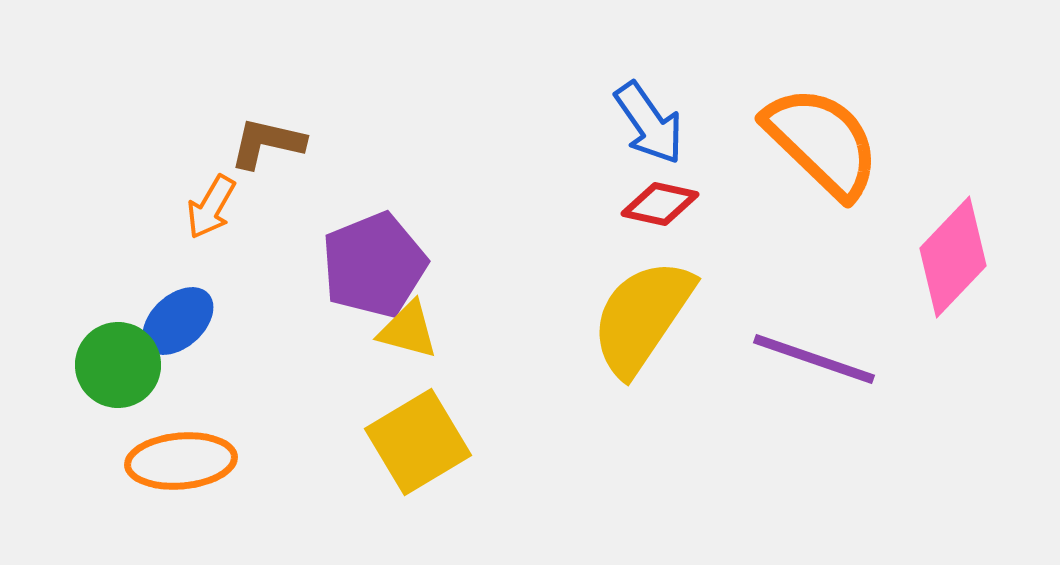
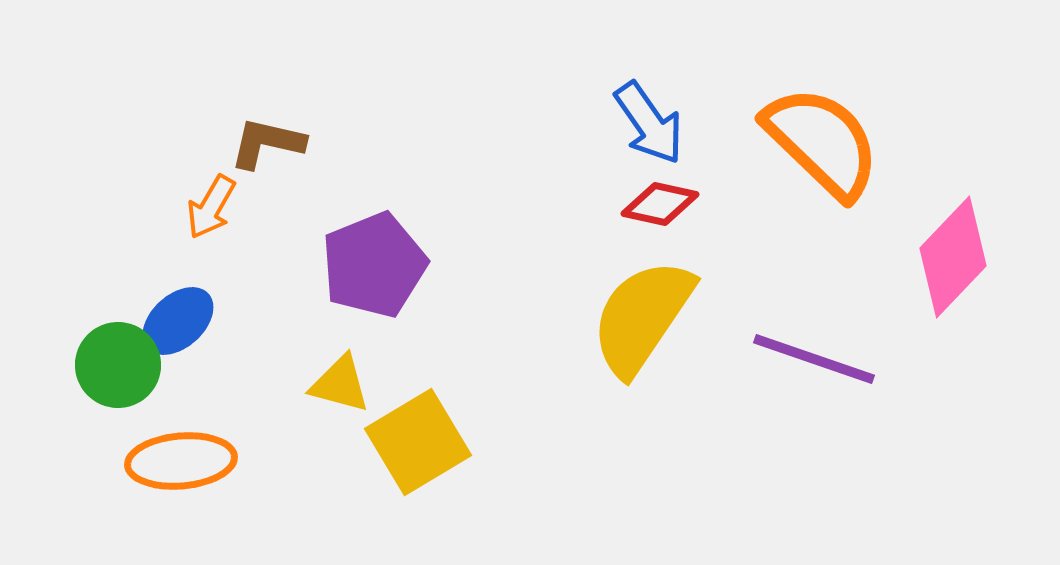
yellow triangle: moved 68 px left, 54 px down
